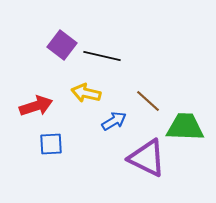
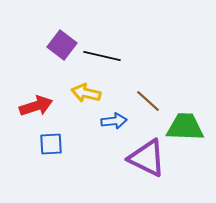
blue arrow: rotated 25 degrees clockwise
